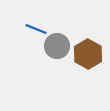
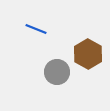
gray circle: moved 26 px down
